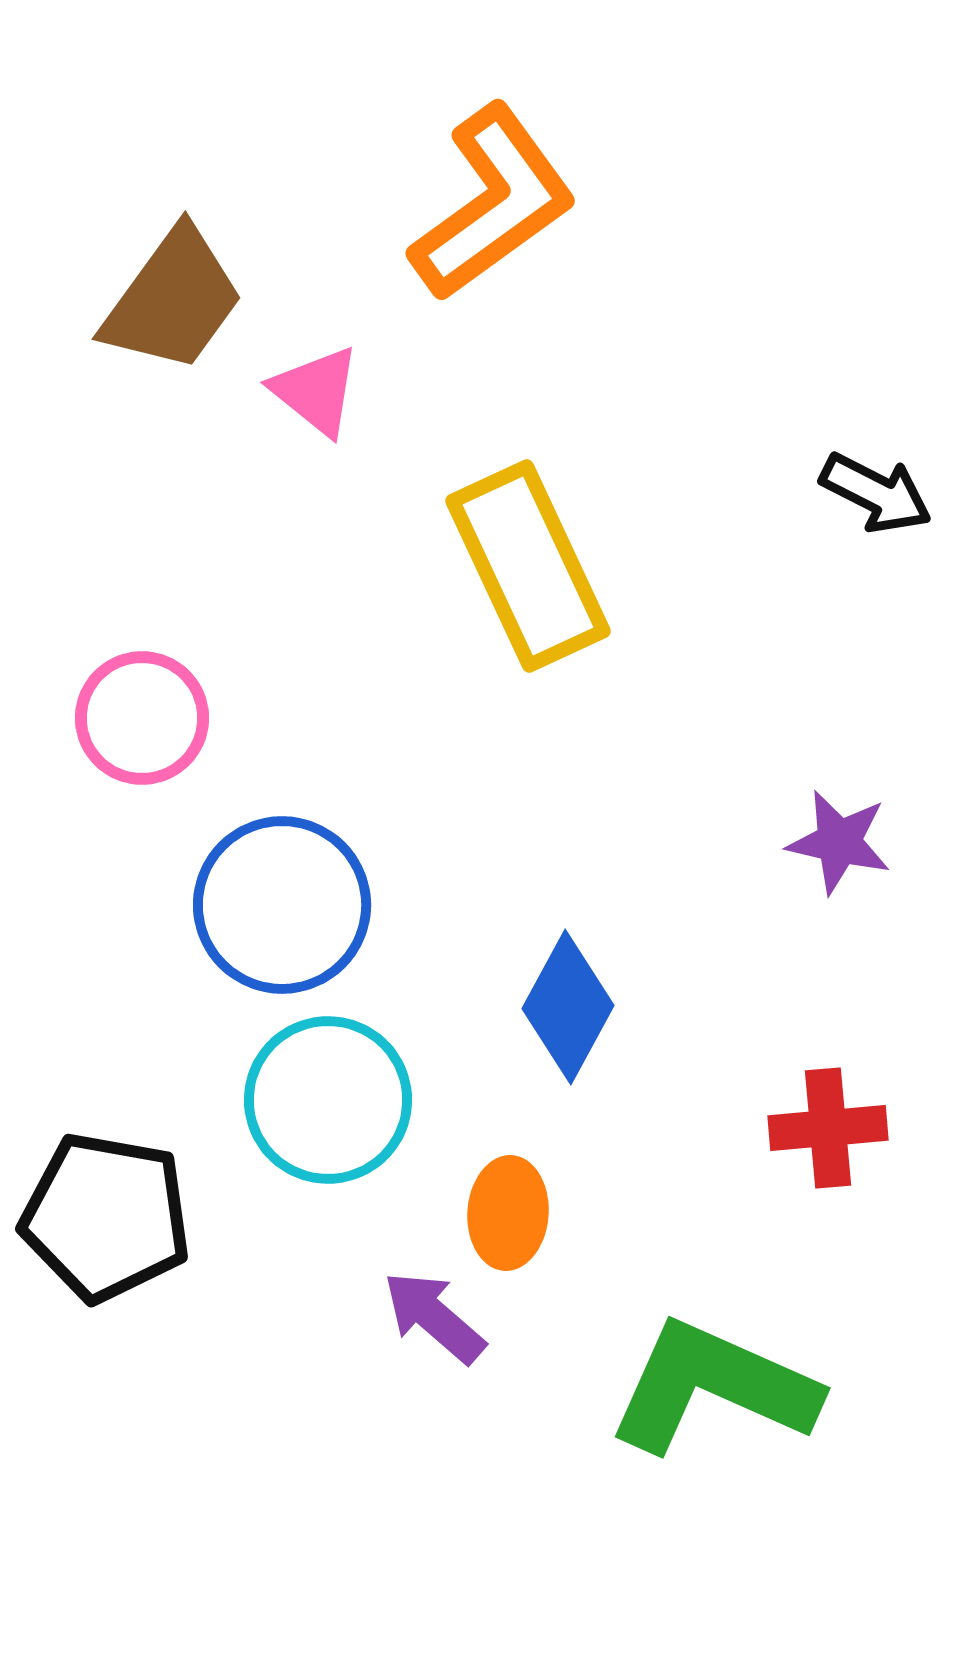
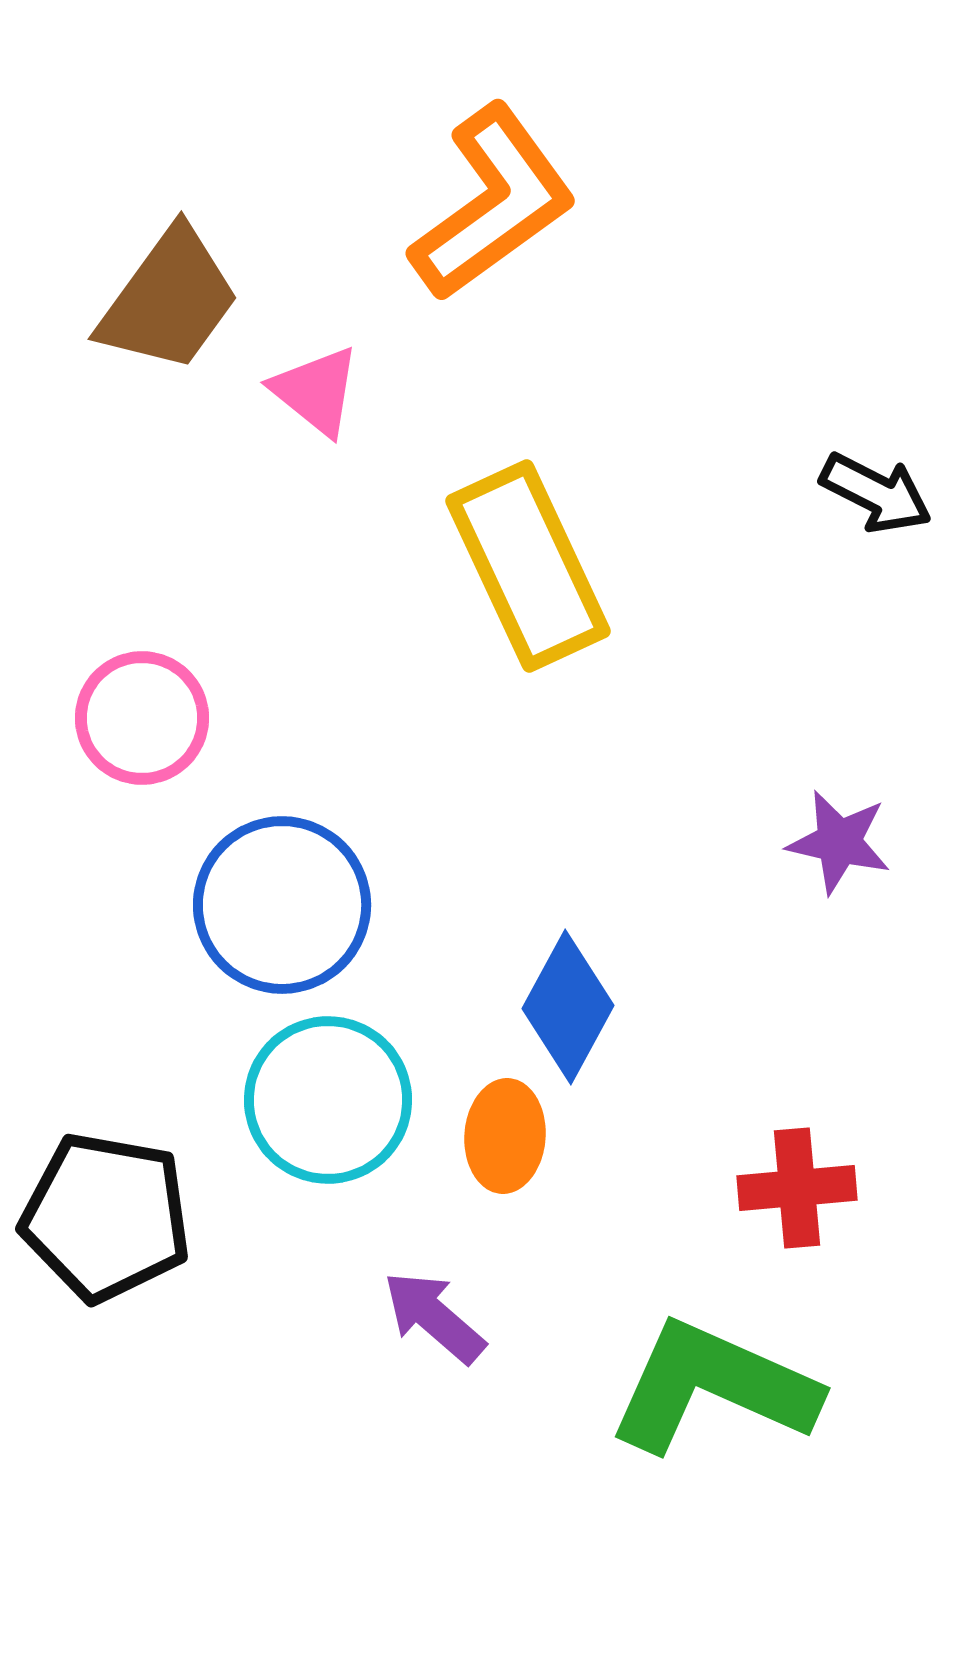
brown trapezoid: moved 4 px left
red cross: moved 31 px left, 60 px down
orange ellipse: moved 3 px left, 77 px up
